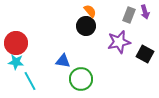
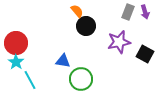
orange semicircle: moved 13 px left
gray rectangle: moved 1 px left, 3 px up
cyan star: rotated 28 degrees clockwise
cyan line: moved 1 px up
